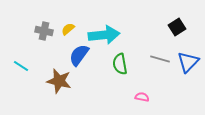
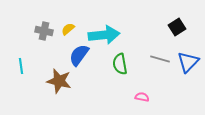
cyan line: rotated 49 degrees clockwise
